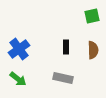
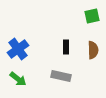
blue cross: moved 1 px left
gray rectangle: moved 2 px left, 2 px up
